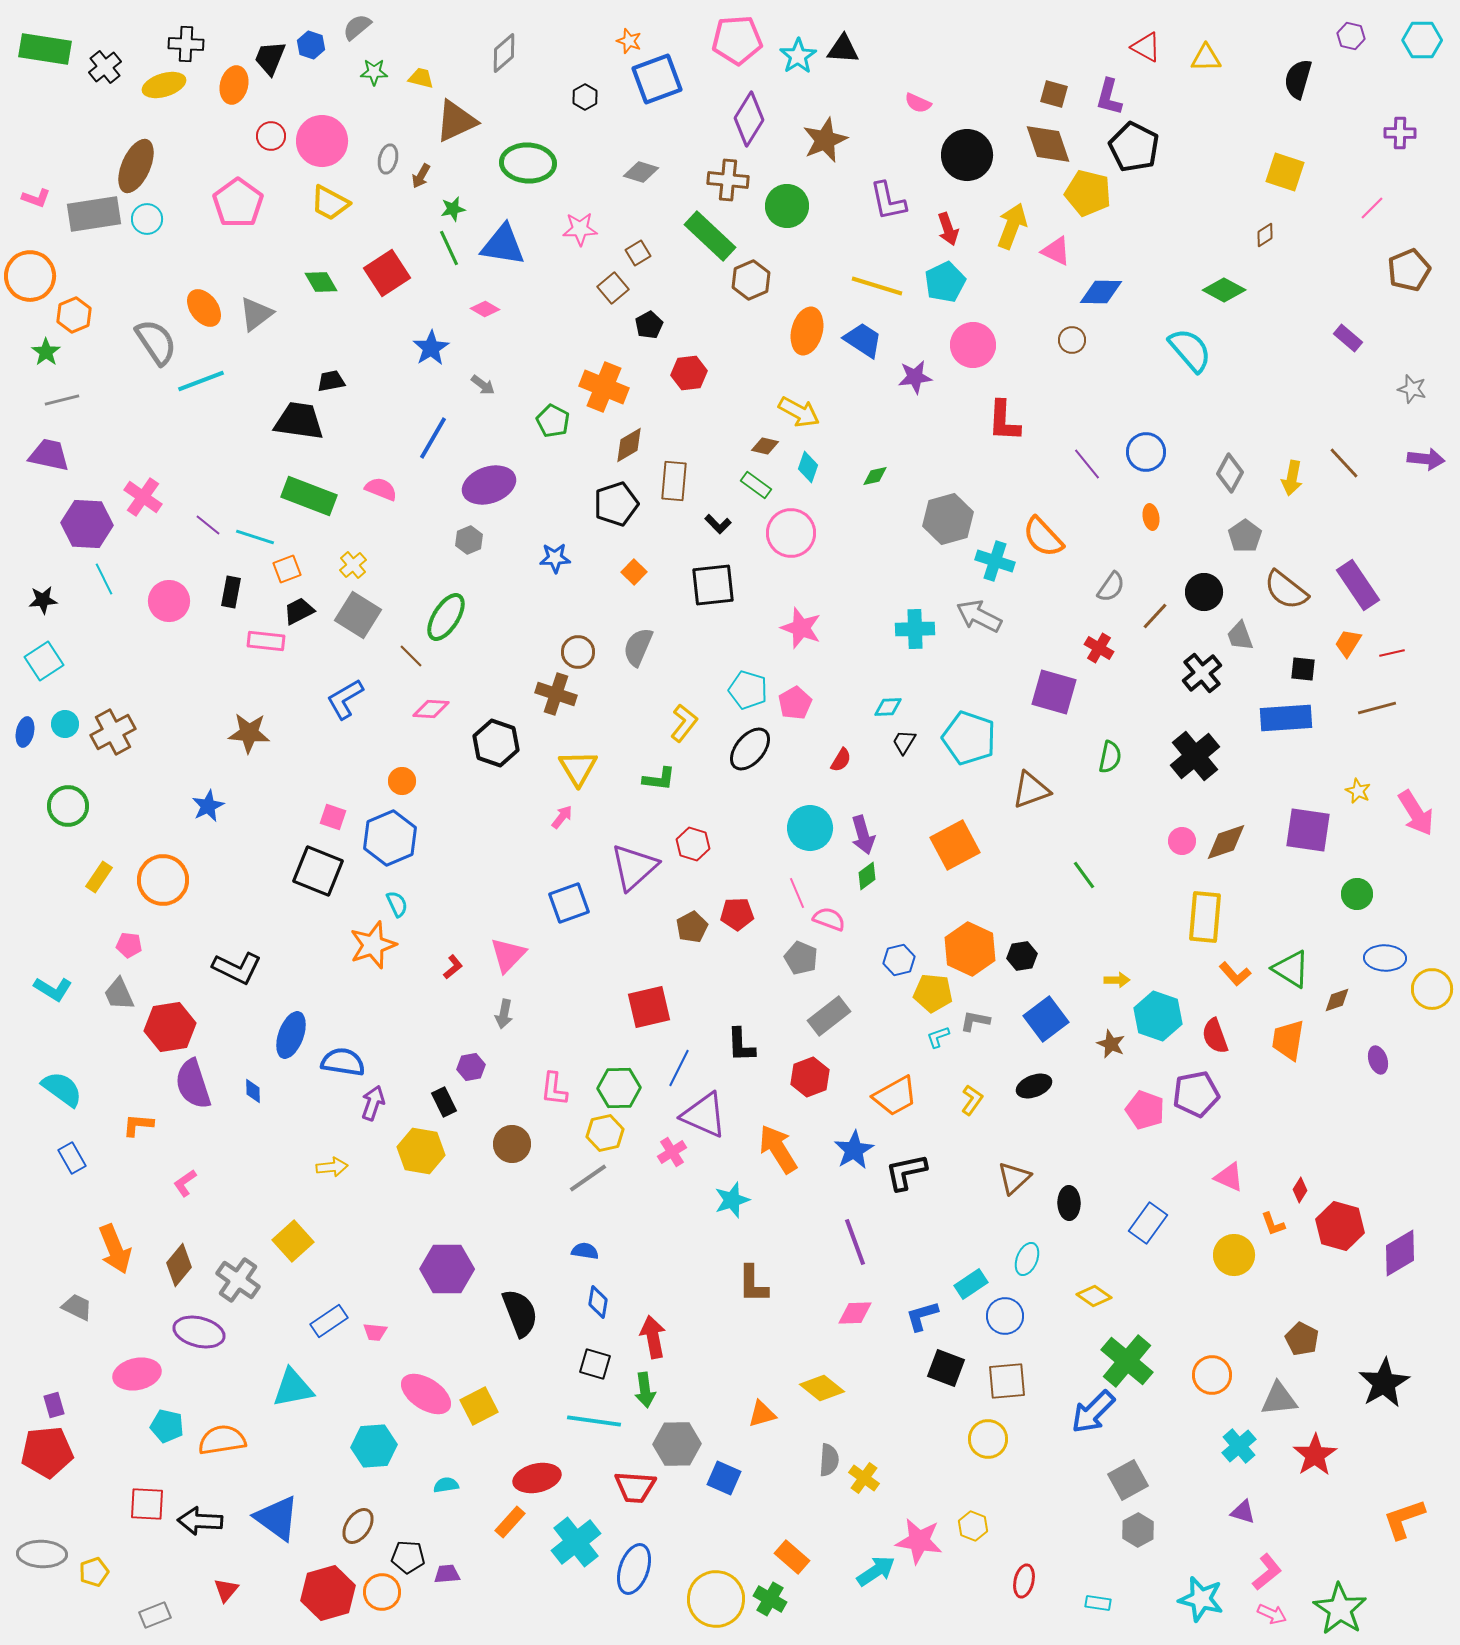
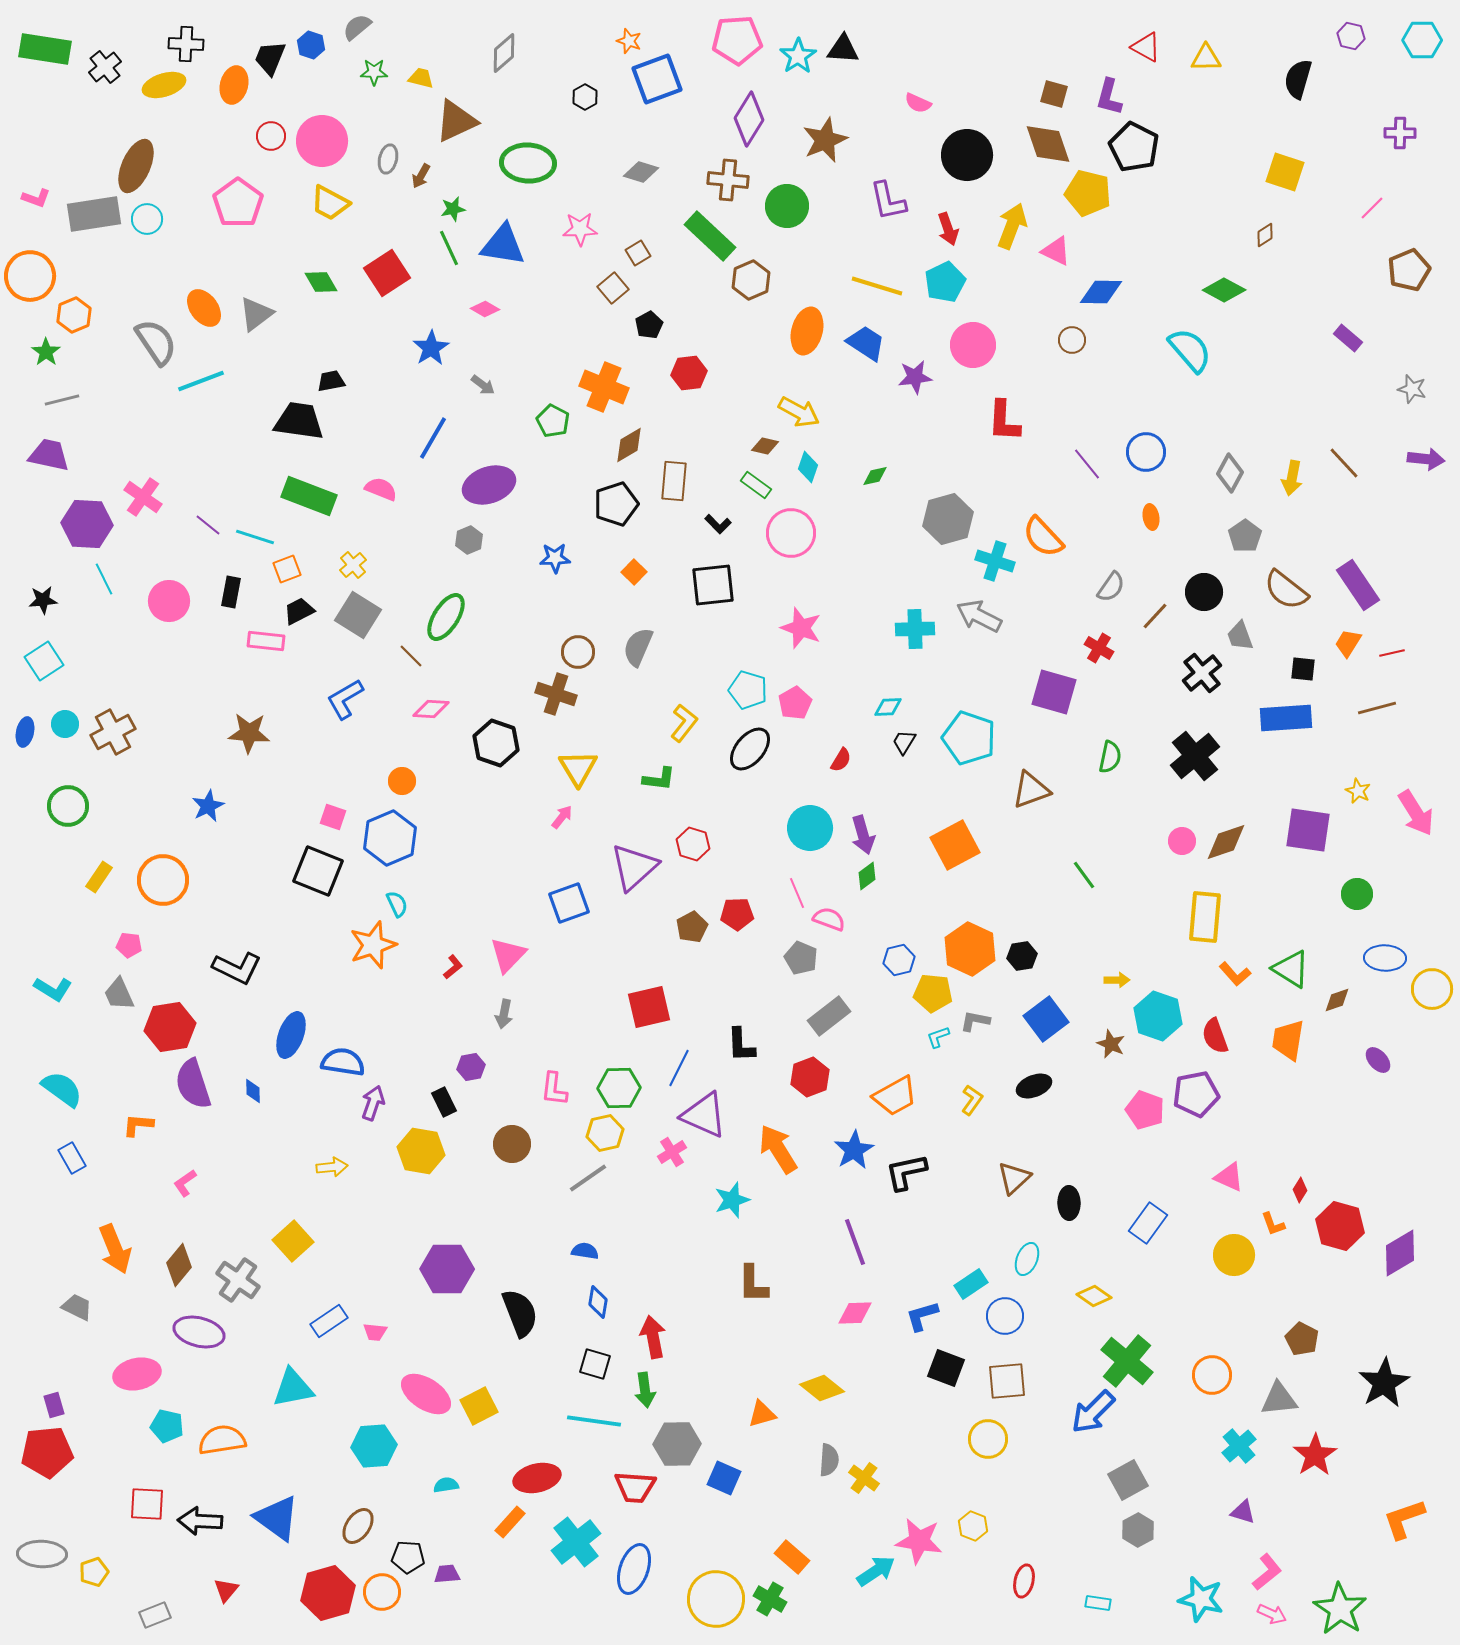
blue trapezoid at (863, 340): moved 3 px right, 3 px down
purple ellipse at (1378, 1060): rotated 24 degrees counterclockwise
